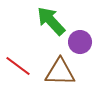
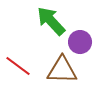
brown triangle: moved 2 px right, 2 px up
